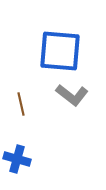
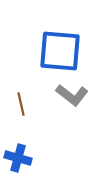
blue cross: moved 1 px right, 1 px up
